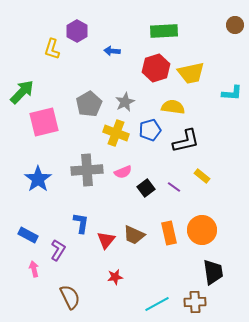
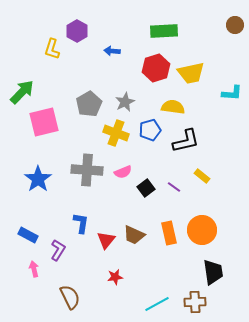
gray cross: rotated 8 degrees clockwise
